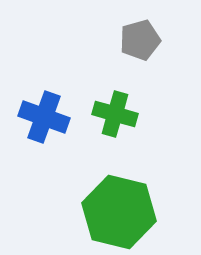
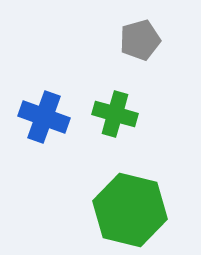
green hexagon: moved 11 px right, 2 px up
